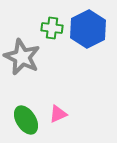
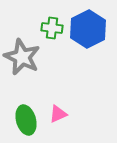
green ellipse: rotated 16 degrees clockwise
